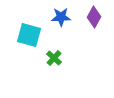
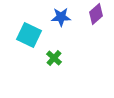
purple diamond: moved 2 px right, 3 px up; rotated 20 degrees clockwise
cyan square: rotated 10 degrees clockwise
